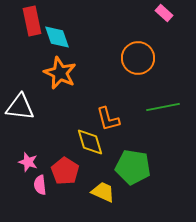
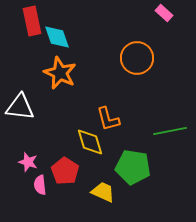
orange circle: moved 1 px left
green line: moved 7 px right, 24 px down
